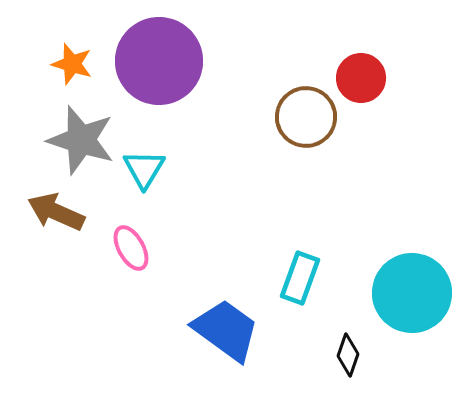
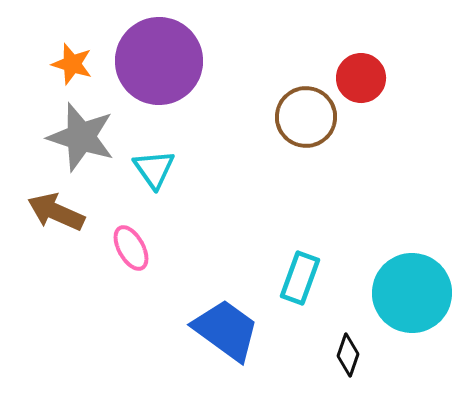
gray star: moved 3 px up
cyan triangle: moved 10 px right; rotated 6 degrees counterclockwise
